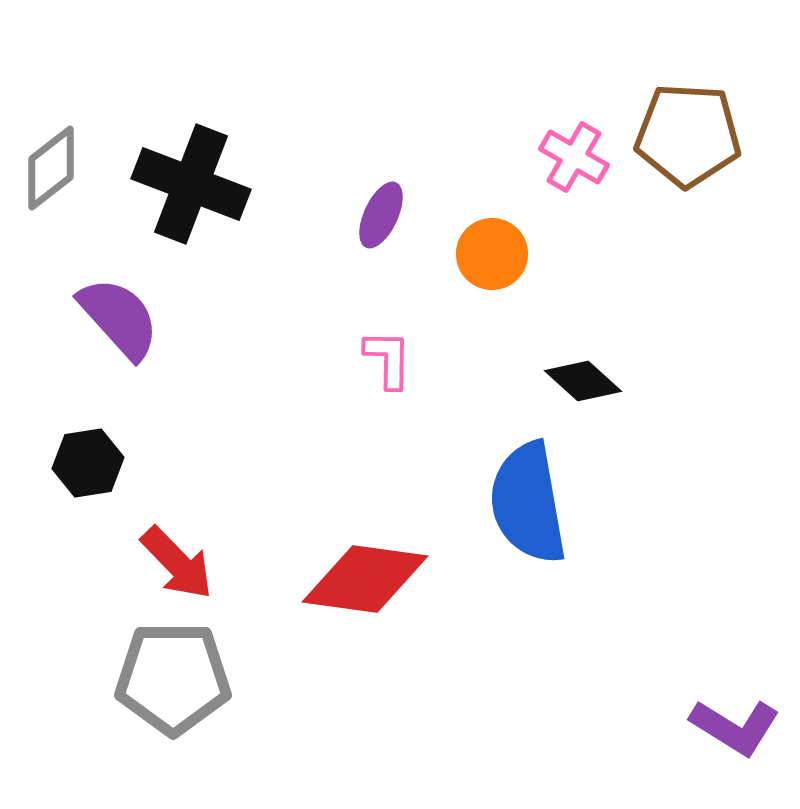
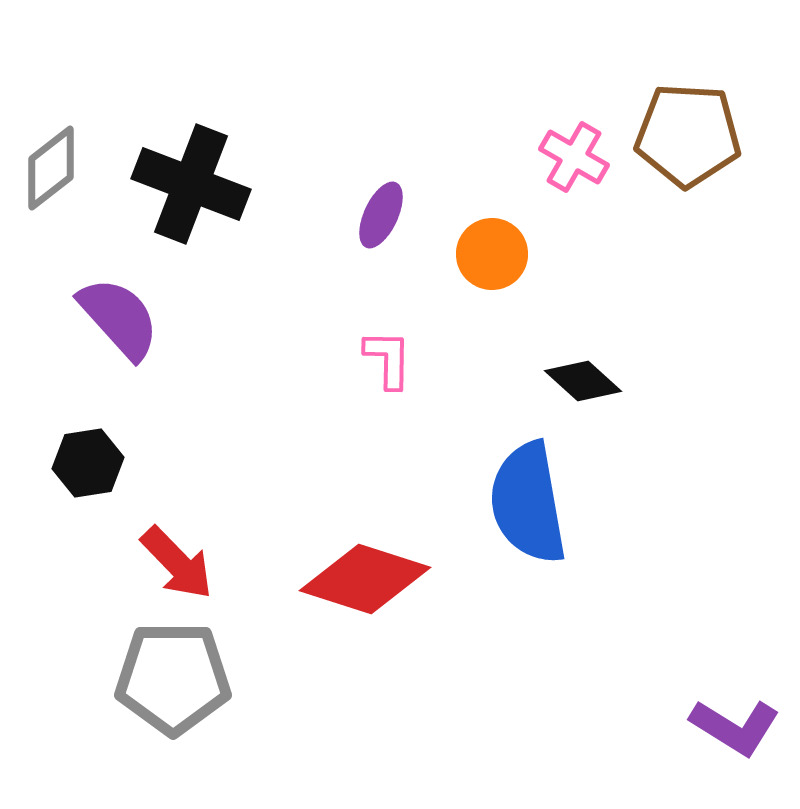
red diamond: rotated 10 degrees clockwise
